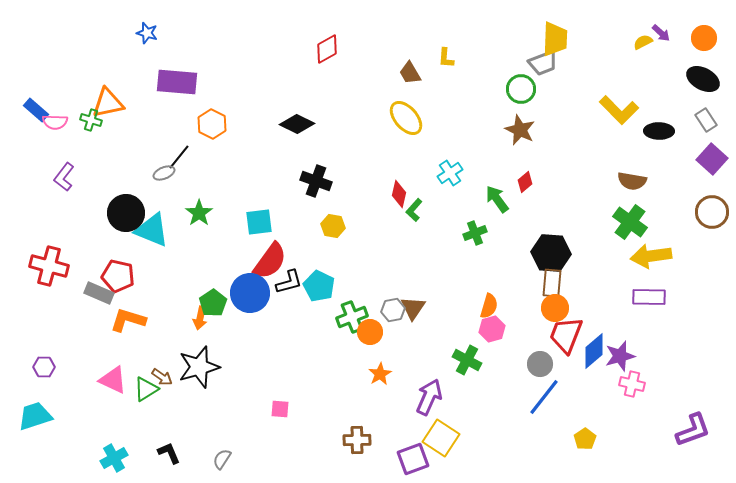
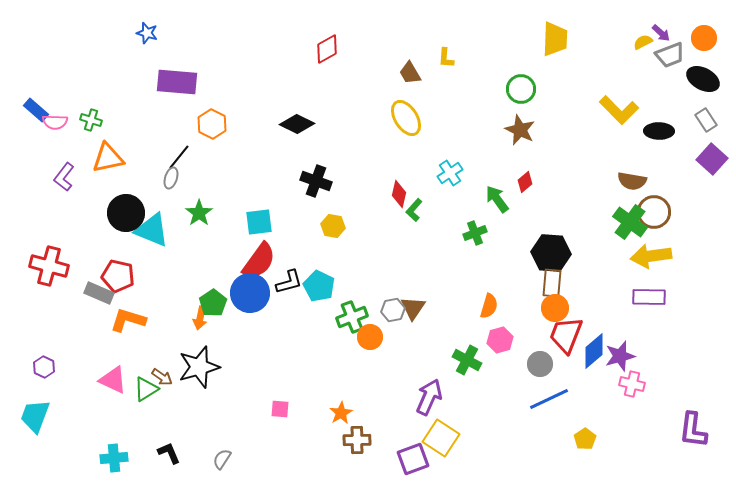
gray trapezoid at (543, 63): moved 127 px right, 8 px up
orange triangle at (108, 103): moved 55 px down
yellow ellipse at (406, 118): rotated 9 degrees clockwise
gray ellipse at (164, 173): moved 7 px right, 5 px down; rotated 50 degrees counterclockwise
brown circle at (712, 212): moved 58 px left
red semicircle at (270, 261): moved 11 px left
pink hexagon at (492, 329): moved 8 px right, 11 px down
orange circle at (370, 332): moved 5 px down
purple hexagon at (44, 367): rotated 25 degrees clockwise
orange star at (380, 374): moved 39 px left, 39 px down
blue line at (544, 397): moved 5 px right, 2 px down; rotated 27 degrees clockwise
cyan trapezoid at (35, 416): rotated 51 degrees counterclockwise
purple L-shape at (693, 430): rotated 117 degrees clockwise
cyan cross at (114, 458): rotated 24 degrees clockwise
